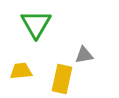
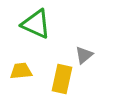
green triangle: rotated 36 degrees counterclockwise
gray triangle: rotated 30 degrees counterclockwise
